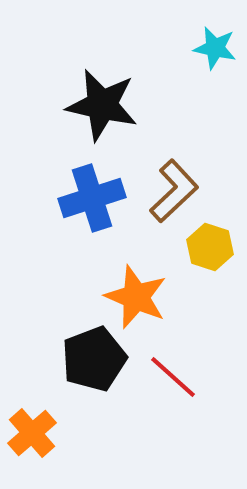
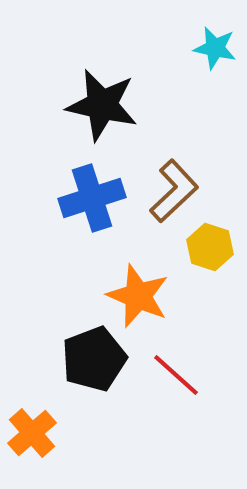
orange star: moved 2 px right, 1 px up
red line: moved 3 px right, 2 px up
